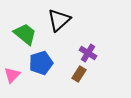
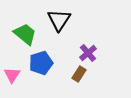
black triangle: rotated 15 degrees counterclockwise
purple cross: rotated 18 degrees clockwise
pink triangle: rotated 12 degrees counterclockwise
